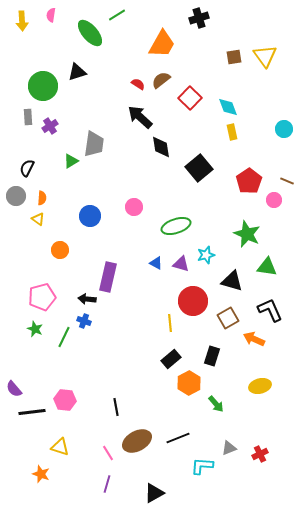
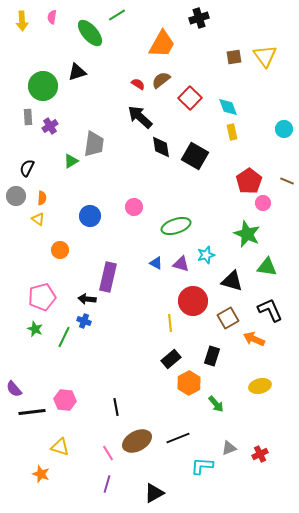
pink semicircle at (51, 15): moved 1 px right, 2 px down
black square at (199, 168): moved 4 px left, 12 px up; rotated 20 degrees counterclockwise
pink circle at (274, 200): moved 11 px left, 3 px down
